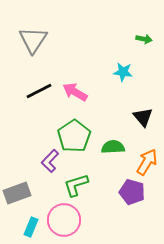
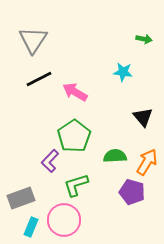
black line: moved 12 px up
green semicircle: moved 2 px right, 9 px down
gray rectangle: moved 4 px right, 5 px down
